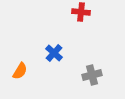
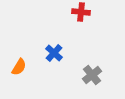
orange semicircle: moved 1 px left, 4 px up
gray cross: rotated 24 degrees counterclockwise
